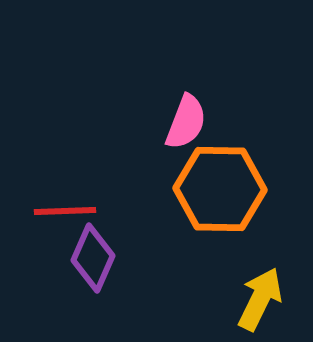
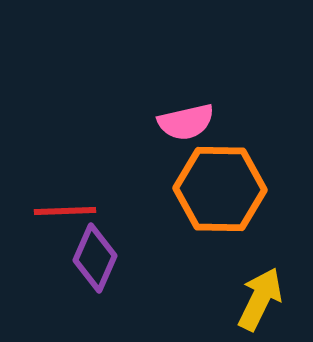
pink semicircle: rotated 56 degrees clockwise
purple diamond: moved 2 px right
